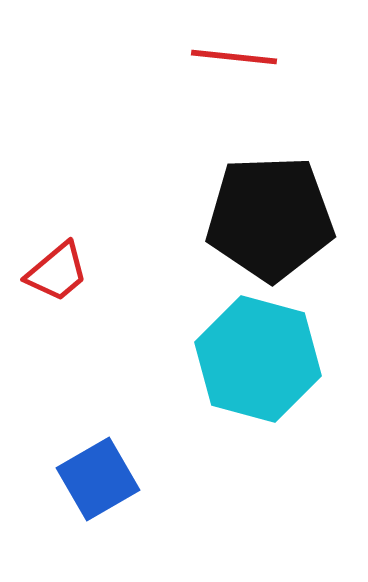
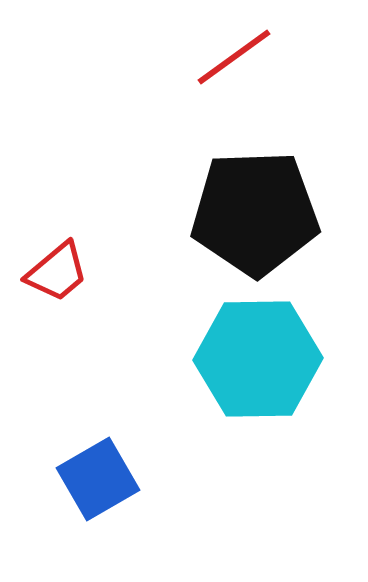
red line: rotated 42 degrees counterclockwise
black pentagon: moved 15 px left, 5 px up
cyan hexagon: rotated 16 degrees counterclockwise
